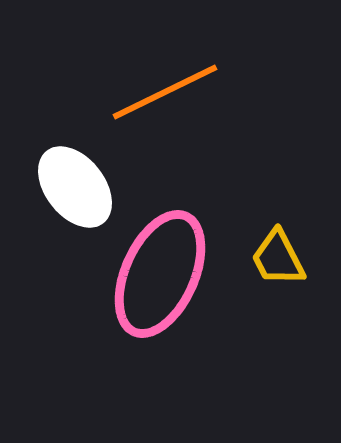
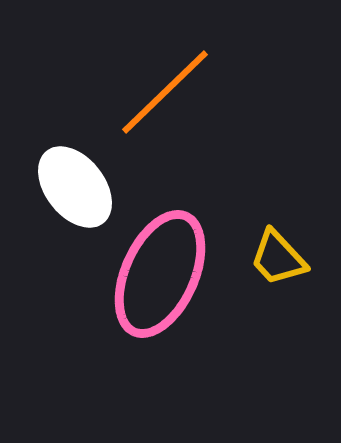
orange line: rotated 18 degrees counterclockwise
yellow trapezoid: rotated 16 degrees counterclockwise
